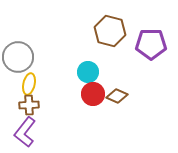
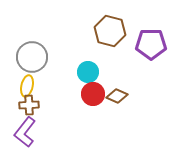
gray circle: moved 14 px right
yellow ellipse: moved 2 px left, 2 px down
